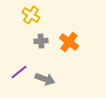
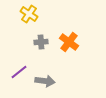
yellow cross: moved 2 px left, 1 px up
gray cross: moved 1 px down
gray arrow: moved 2 px down; rotated 12 degrees counterclockwise
